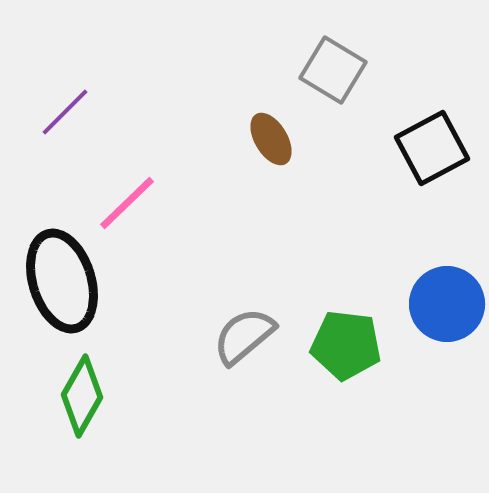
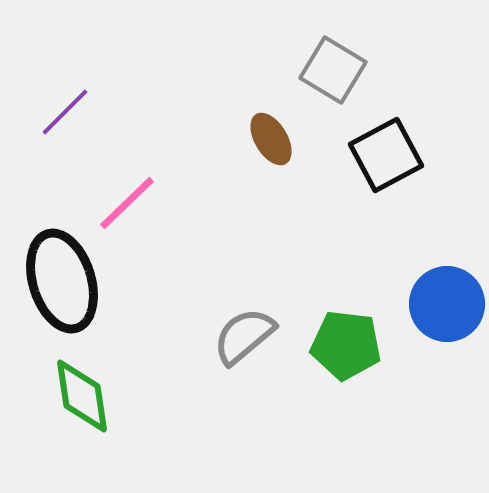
black square: moved 46 px left, 7 px down
green diamond: rotated 38 degrees counterclockwise
